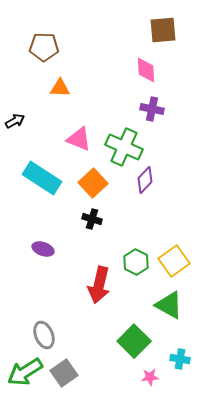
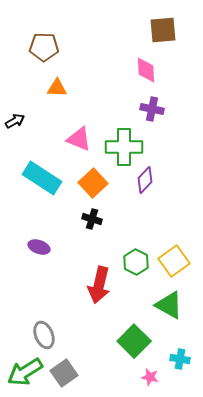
orange triangle: moved 3 px left
green cross: rotated 24 degrees counterclockwise
purple ellipse: moved 4 px left, 2 px up
pink star: rotated 18 degrees clockwise
